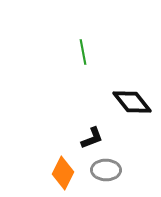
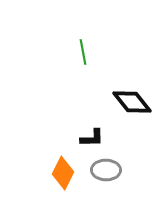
black L-shape: rotated 20 degrees clockwise
